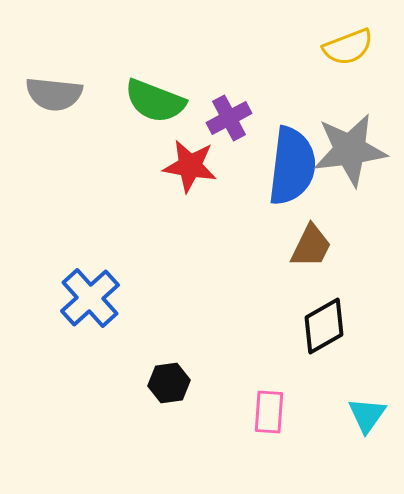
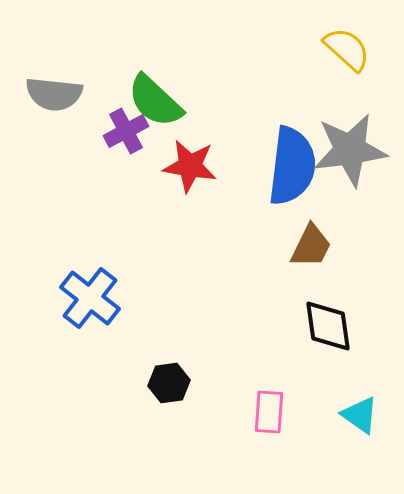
yellow semicircle: moved 1 px left, 2 px down; rotated 117 degrees counterclockwise
green semicircle: rotated 22 degrees clockwise
purple cross: moved 103 px left, 13 px down
blue cross: rotated 10 degrees counterclockwise
black diamond: moved 4 px right; rotated 68 degrees counterclockwise
cyan triangle: moved 7 px left; rotated 30 degrees counterclockwise
